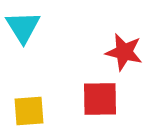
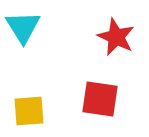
red star: moved 8 px left, 15 px up; rotated 12 degrees clockwise
red square: rotated 9 degrees clockwise
